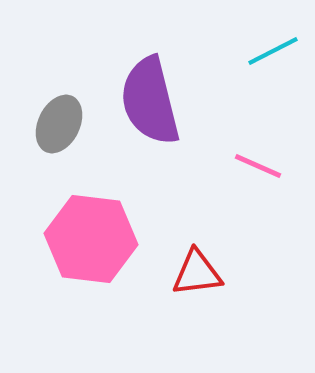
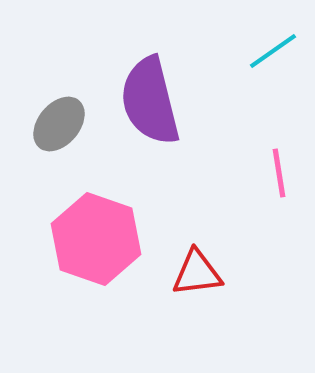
cyan line: rotated 8 degrees counterclockwise
gray ellipse: rotated 14 degrees clockwise
pink line: moved 21 px right, 7 px down; rotated 57 degrees clockwise
pink hexagon: moved 5 px right; rotated 12 degrees clockwise
